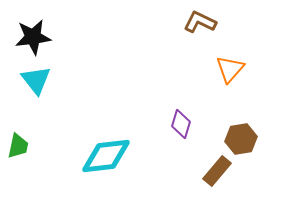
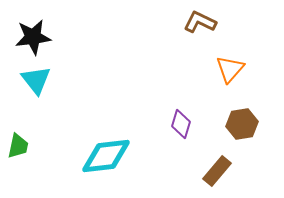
brown hexagon: moved 1 px right, 15 px up
